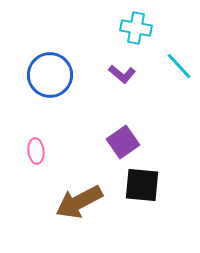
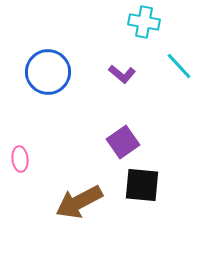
cyan cross: moved 8 px right, 6 px up
blue circle: moved 2 px left, 3 px up
pink ellipse: moved 16 px left, 8 px down
